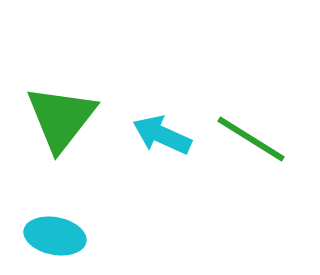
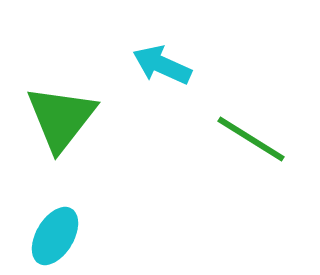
cyan arrow: moved 70 px up
cyan ellipse: rotated 70 degrees counterclockwise
